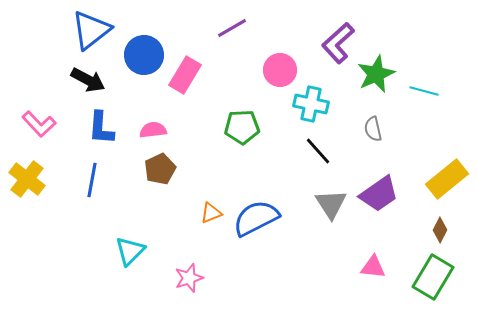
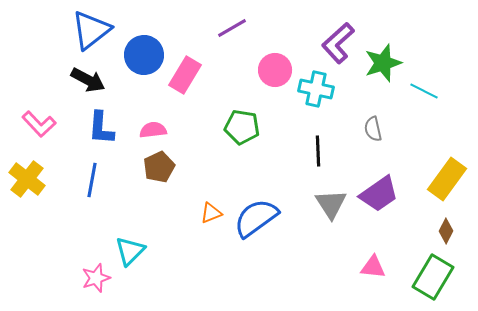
pink circle: moved 5 px left
green star: moved 7 px right, 11 px up; rotated 6 degrees clockwise
cyan line: rotated 12 degrees clockwise
cyan cross: moved 5 px right, 15 px up
green pentagon: rotated 12 degrees clockwise
black line: rotated 40 degrees clockwise
brown pentagon: moved 1 px left, 2 px up
yellow rectangle: rotated 15 degrees counterclockwise
blue semicircle: rotated 9 degrees counterclockwise
brown diamond: moved 6 px right, 1 px down
pink star: moved 93 px left
